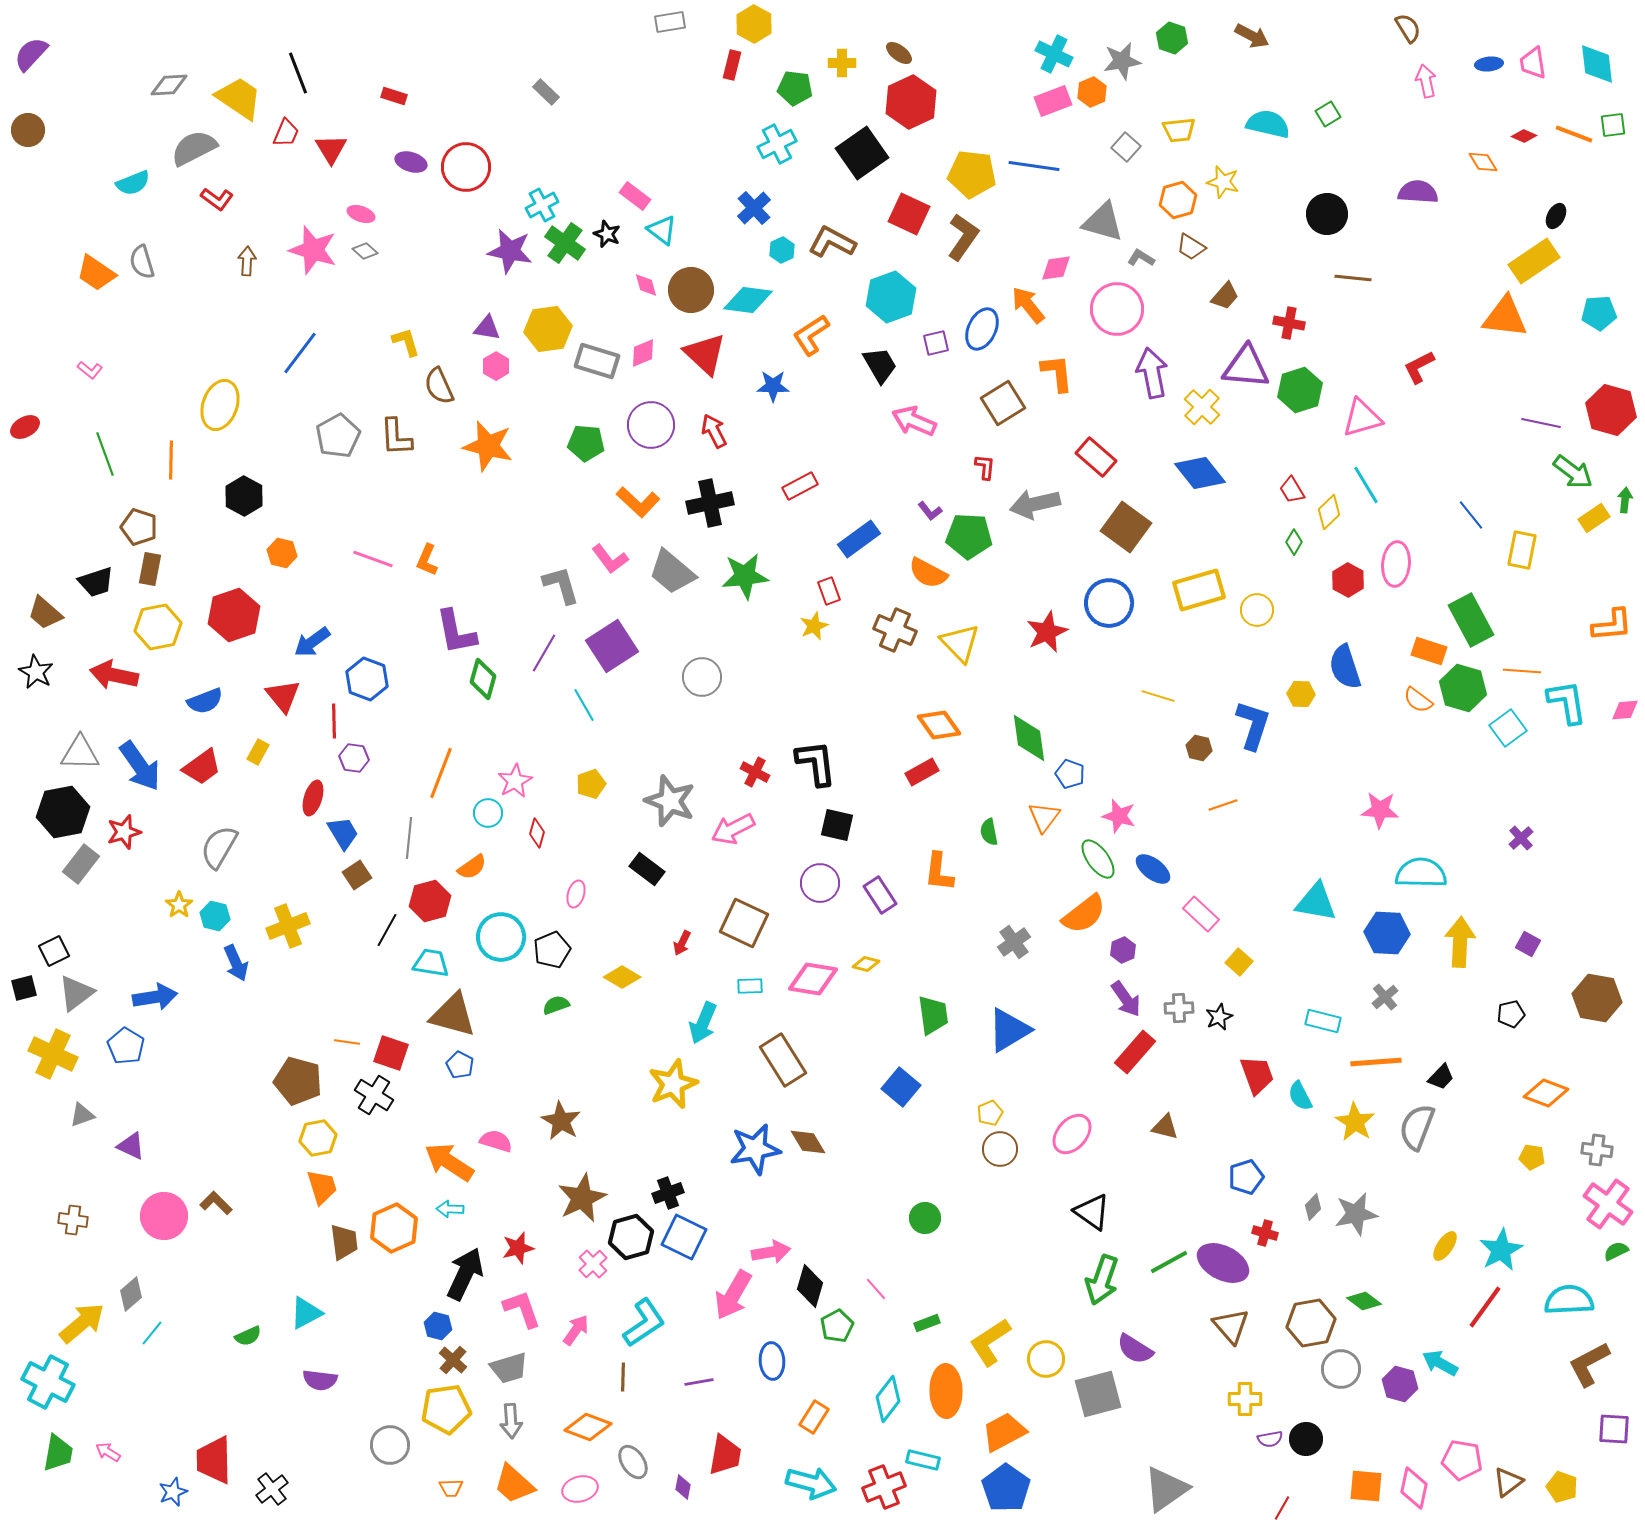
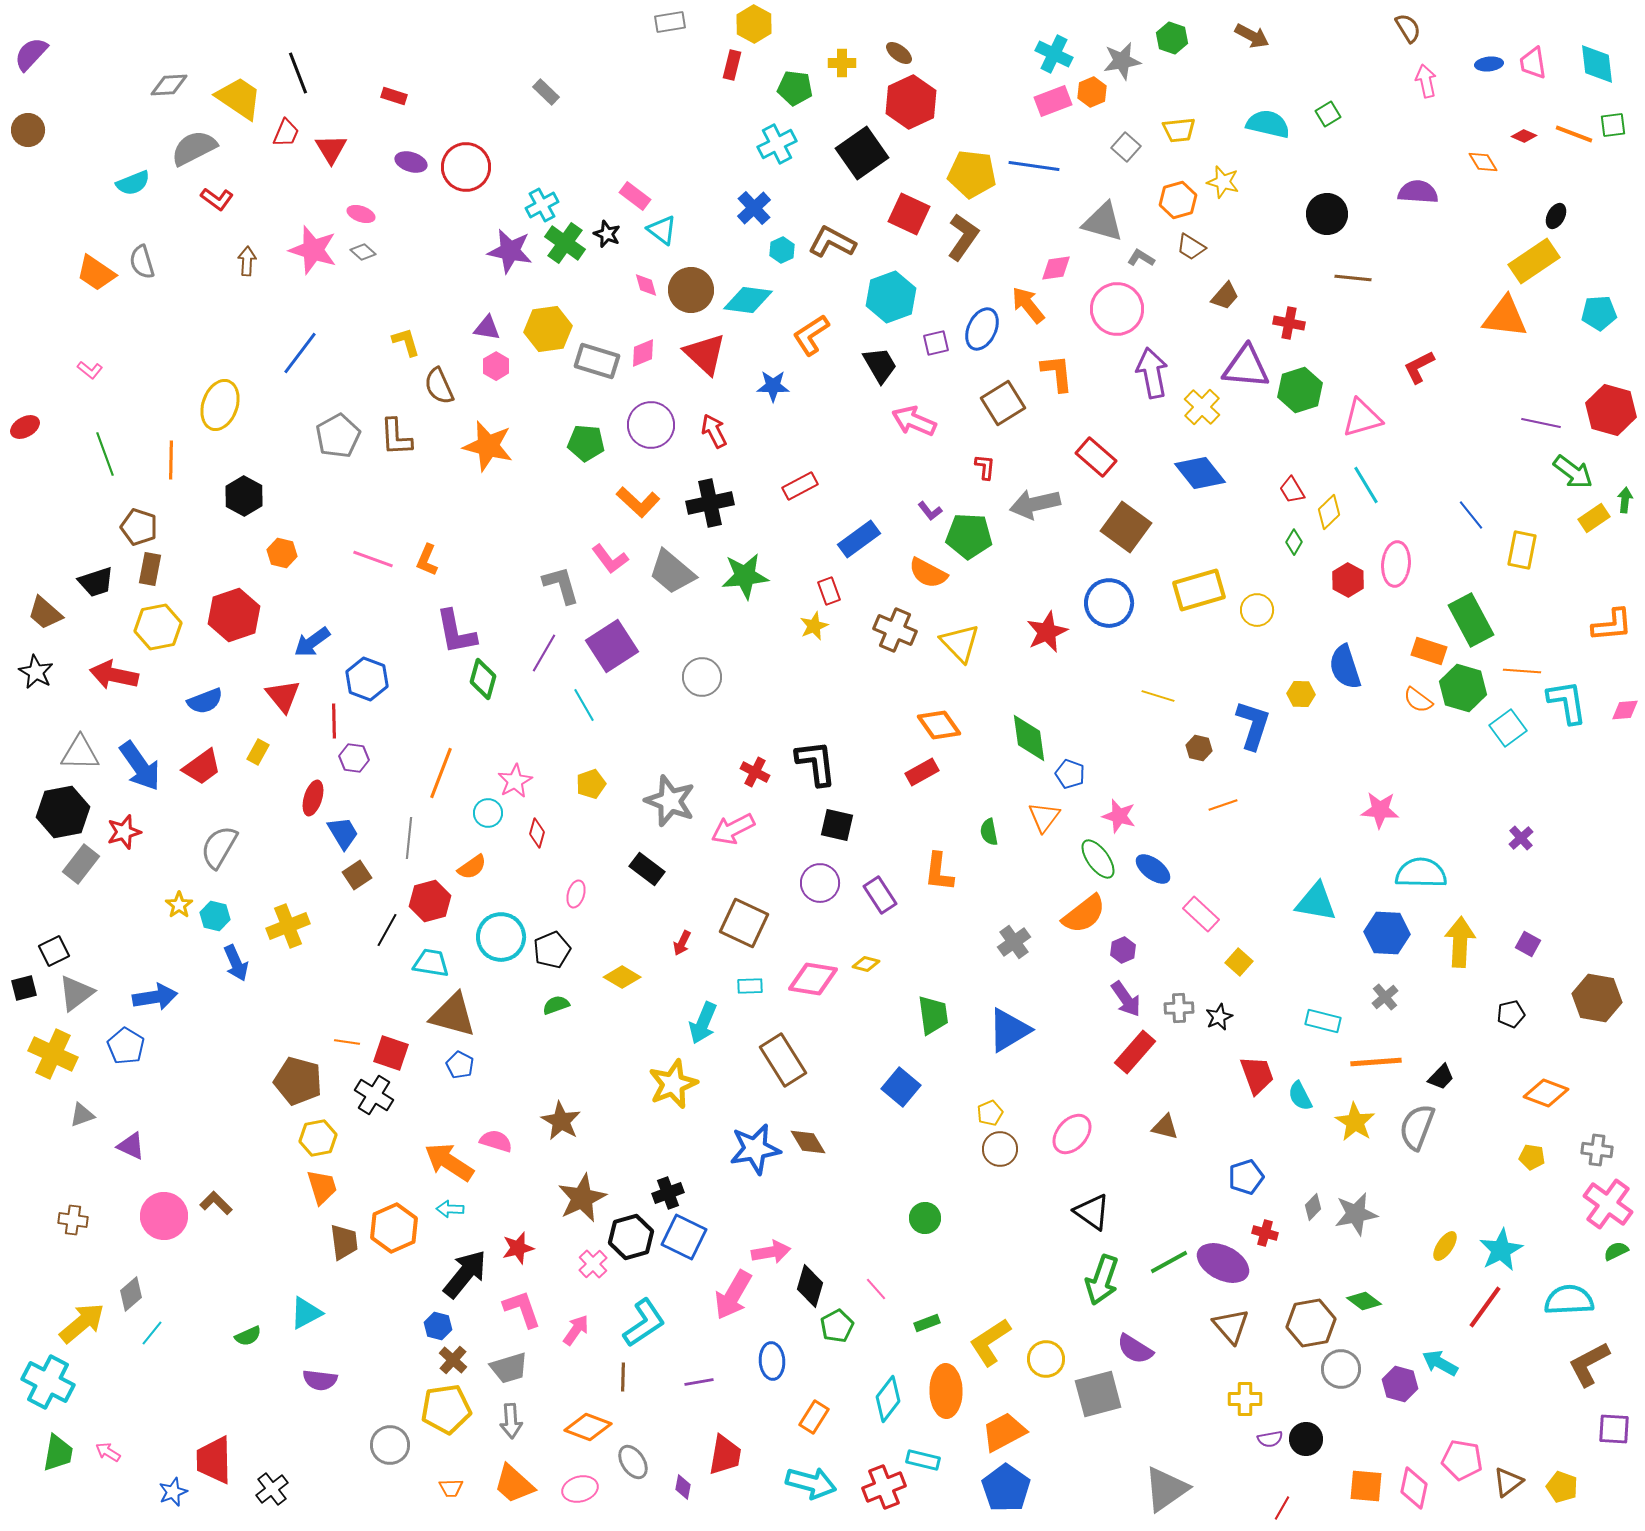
gray diamond at (365, 251): moved 2 px left, 1 px down
black arrow at (465, 1274): rotated 14 degrees clockwise
